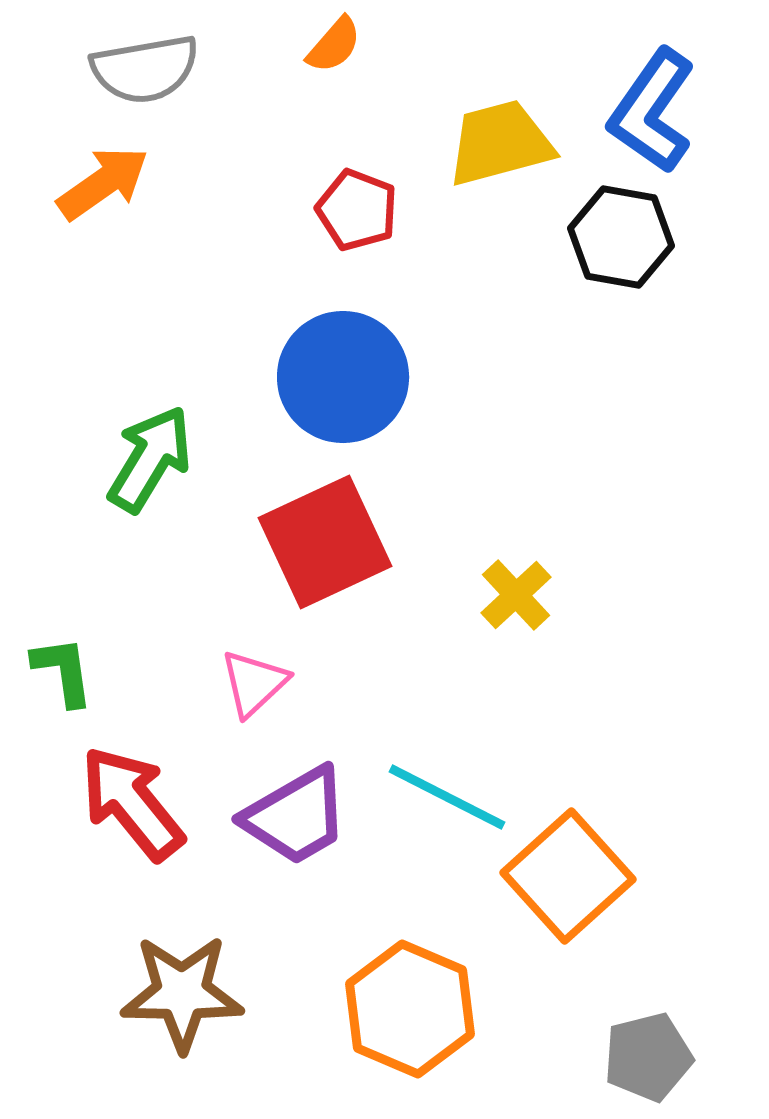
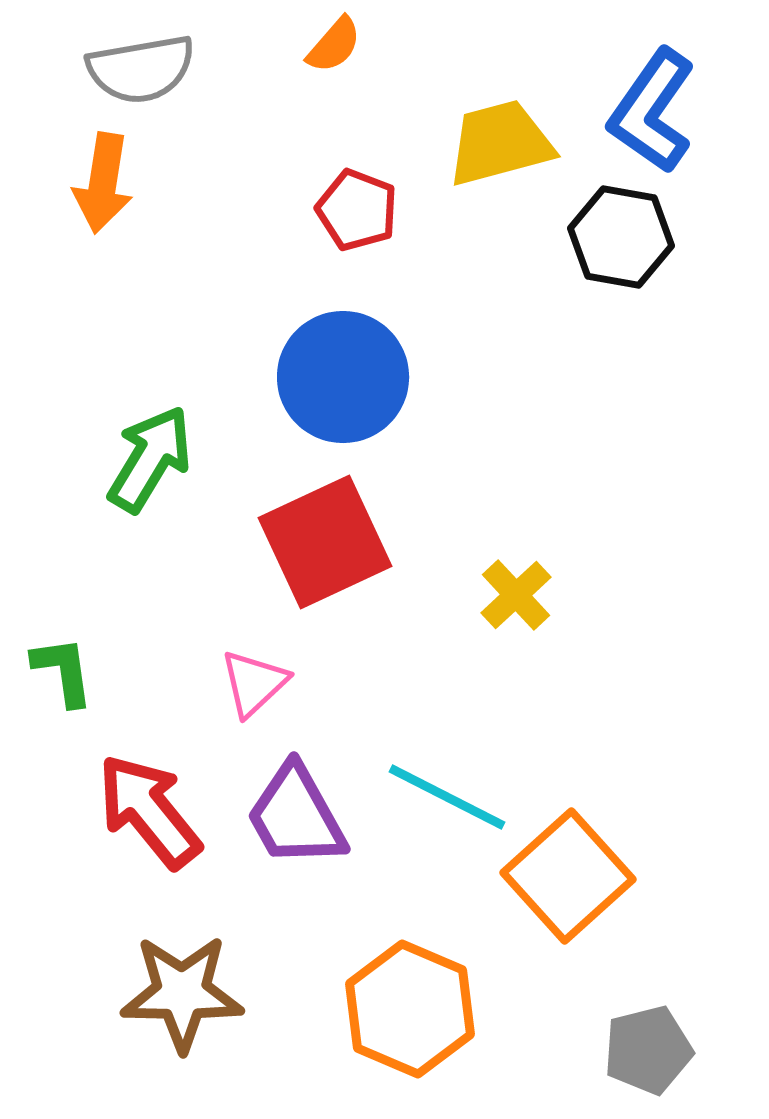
gray semicircle: moved 4 px left
orange arrow: rotated 134 degrees clockwise
red arrow: moved 17 px right, 8 px down
purple trapezoid: rotated 91 degrees clockwise
gray pentagon: moved 7 px up
